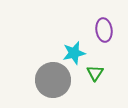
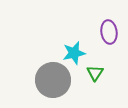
purple ellipse: moved 5 px right, 2 px down
